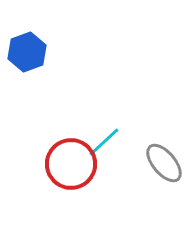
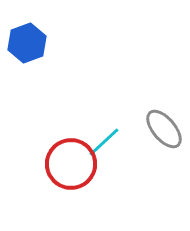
blue hexagon: moved 9 px up
gray ellipse: moved 34 px up
